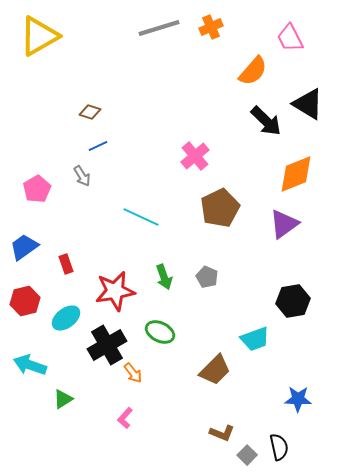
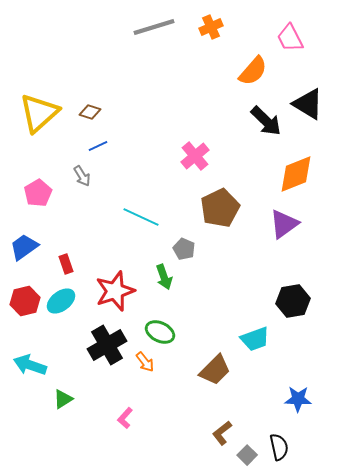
gray line: moved 5 px left, 1 px up
yellow triangle: moved 77 px down; rotated 12 degrees counterclockwise
pink pentagon: moved 1 px right, 4 px down
gray pentagon: moved 23 px left, 28 px up
red star: rotated 9 degrees counterclockwise
cyan ellipse: moved 5 px left, 17 px up
orange arrow: moved 12 px right, 11 px up
brown L-shape: rotated 120 degrees clockwise
